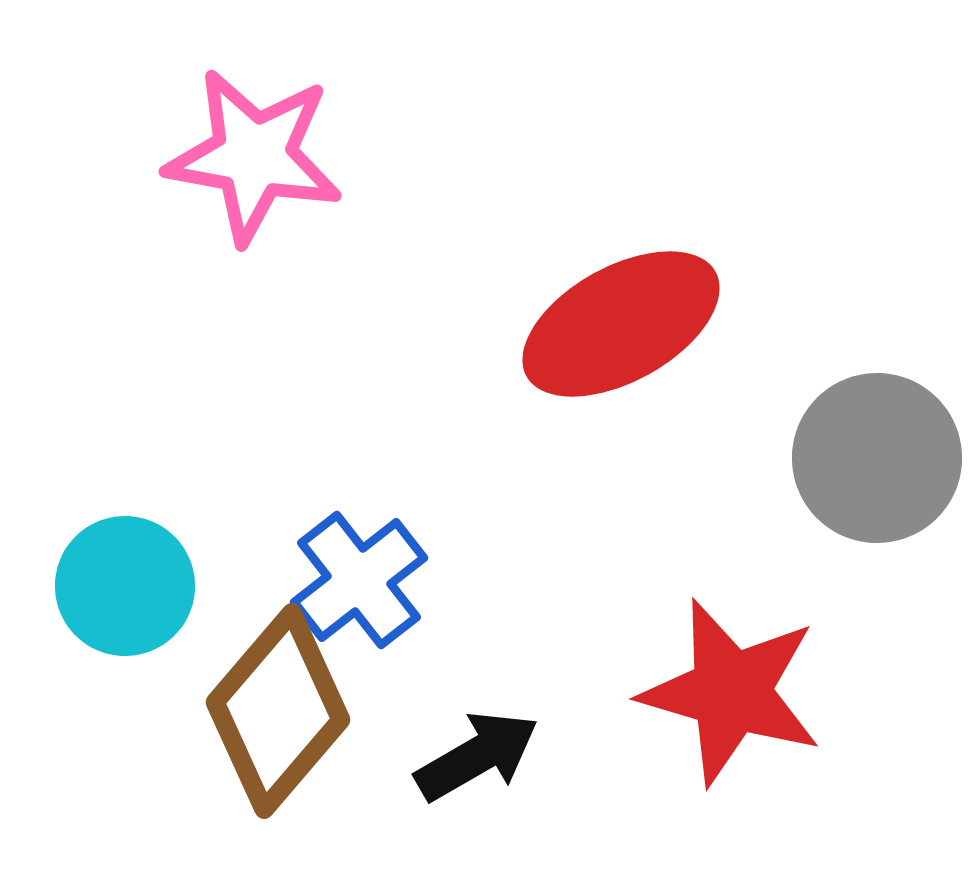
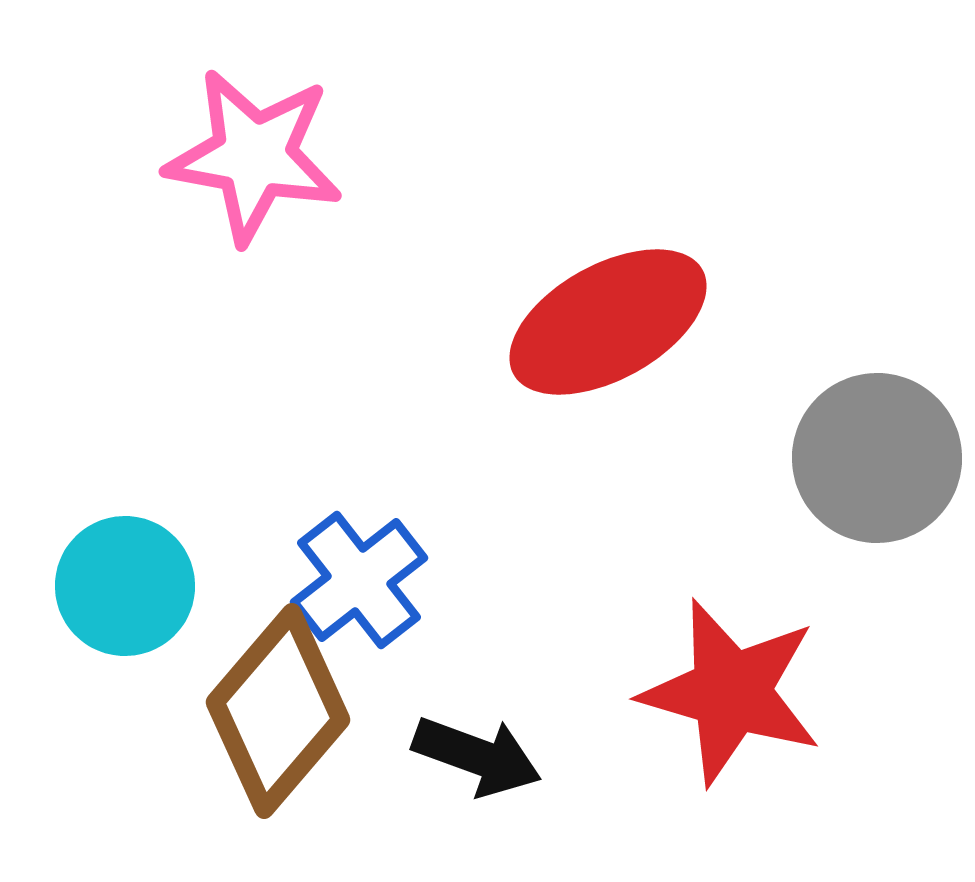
red ellipse: moved 13 px left, 2 px up
black arrow: rotated 50 degrees clockwise
